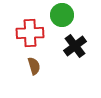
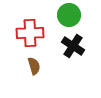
green circle: moved 7 px right
black cross: moved 2 px left; rotated 20 degrees counterclockwise
